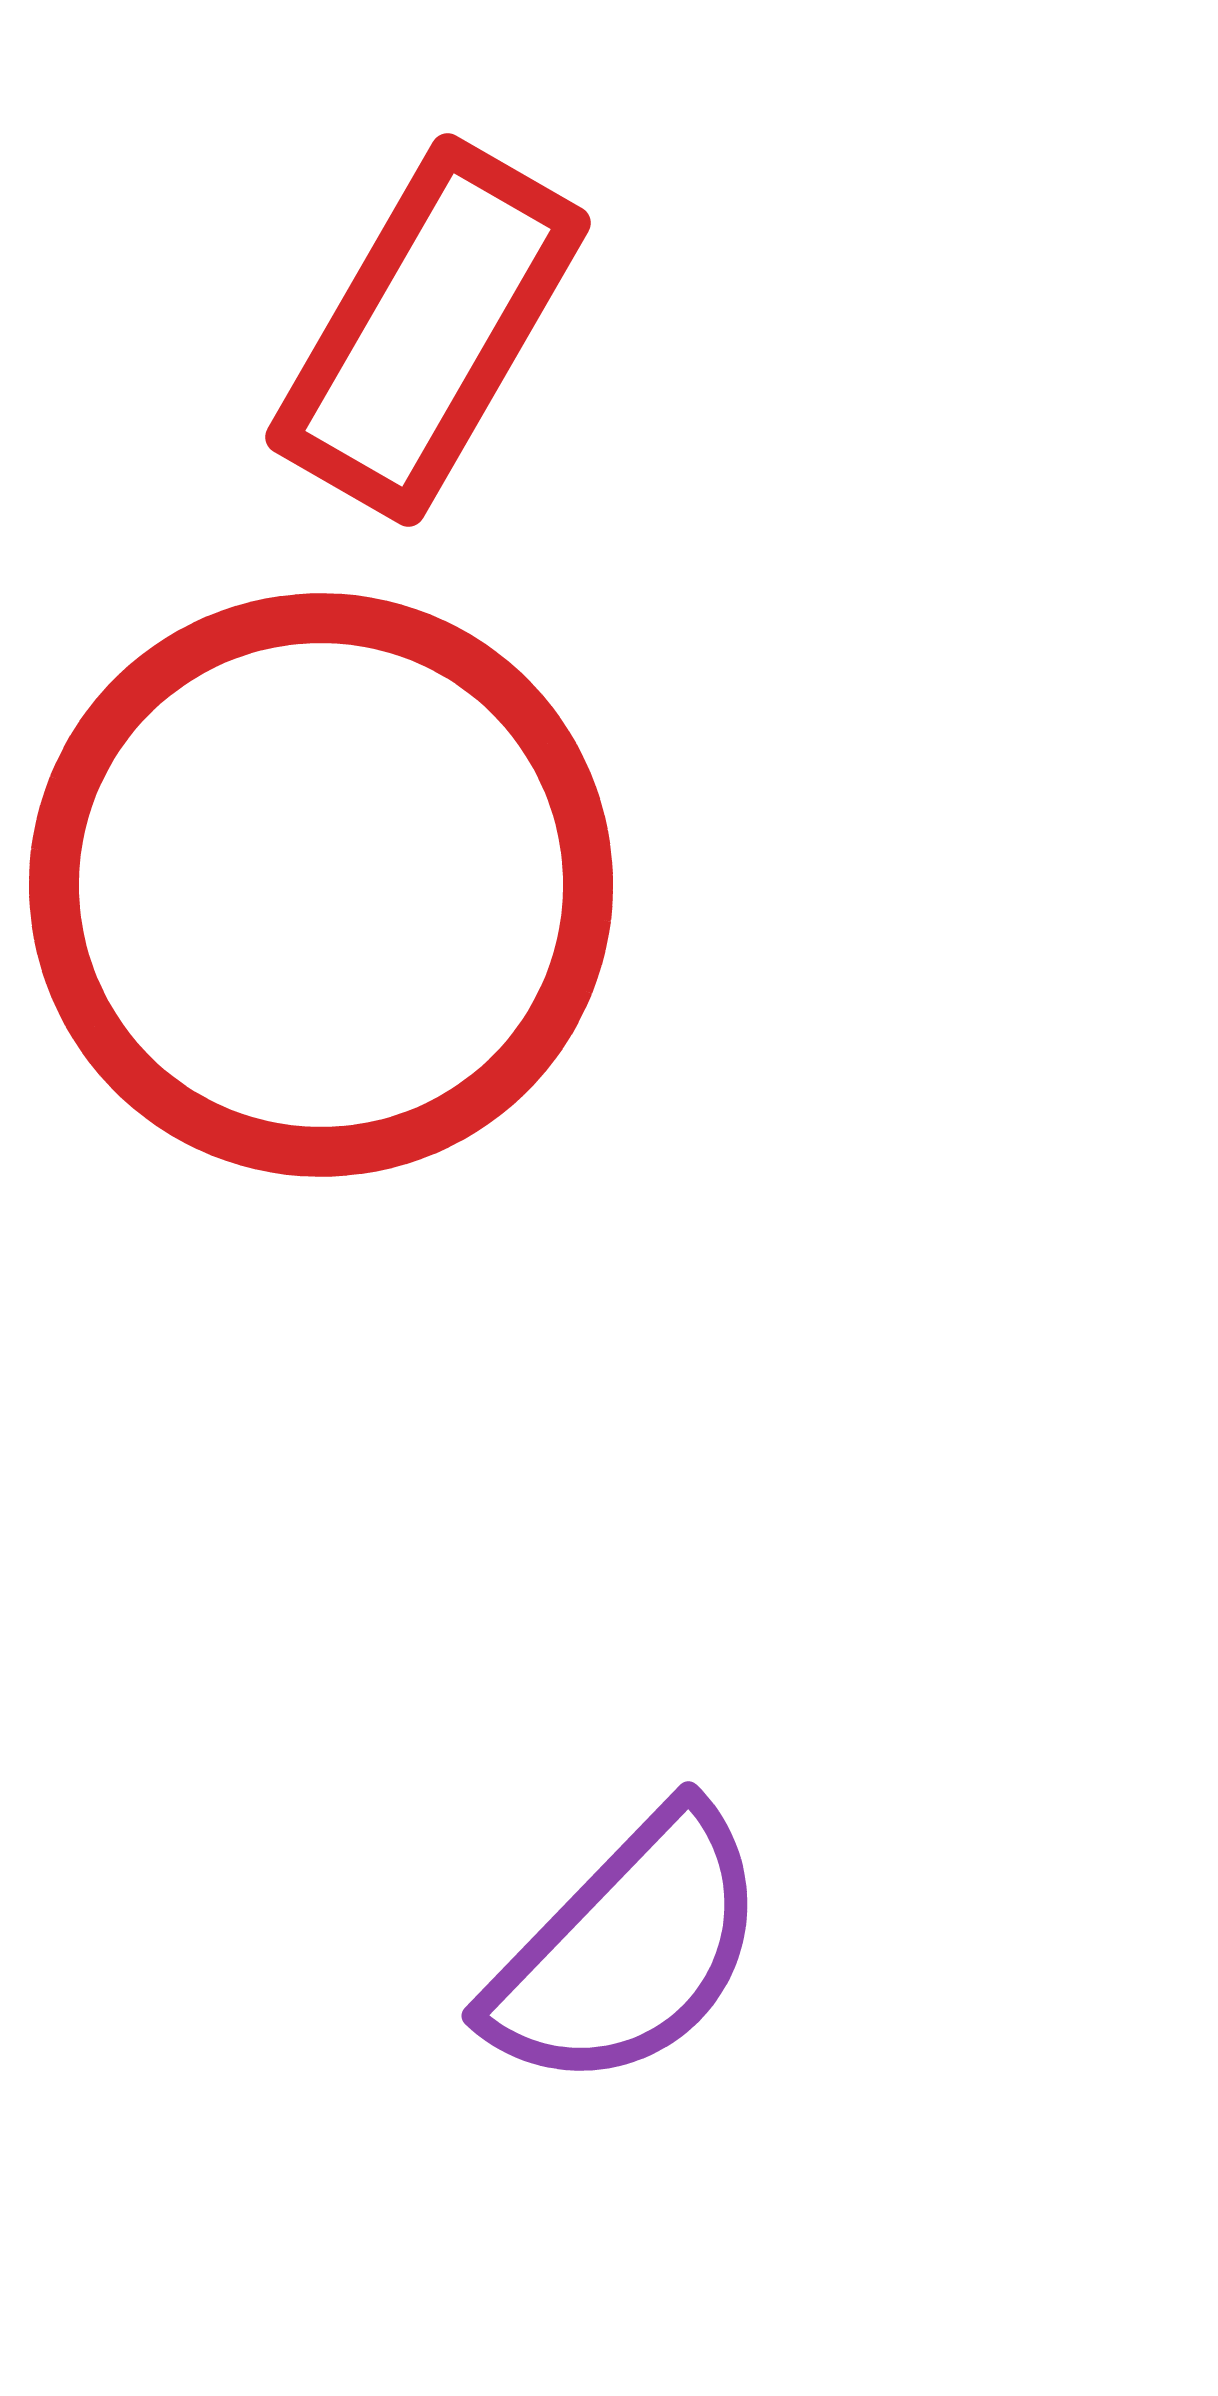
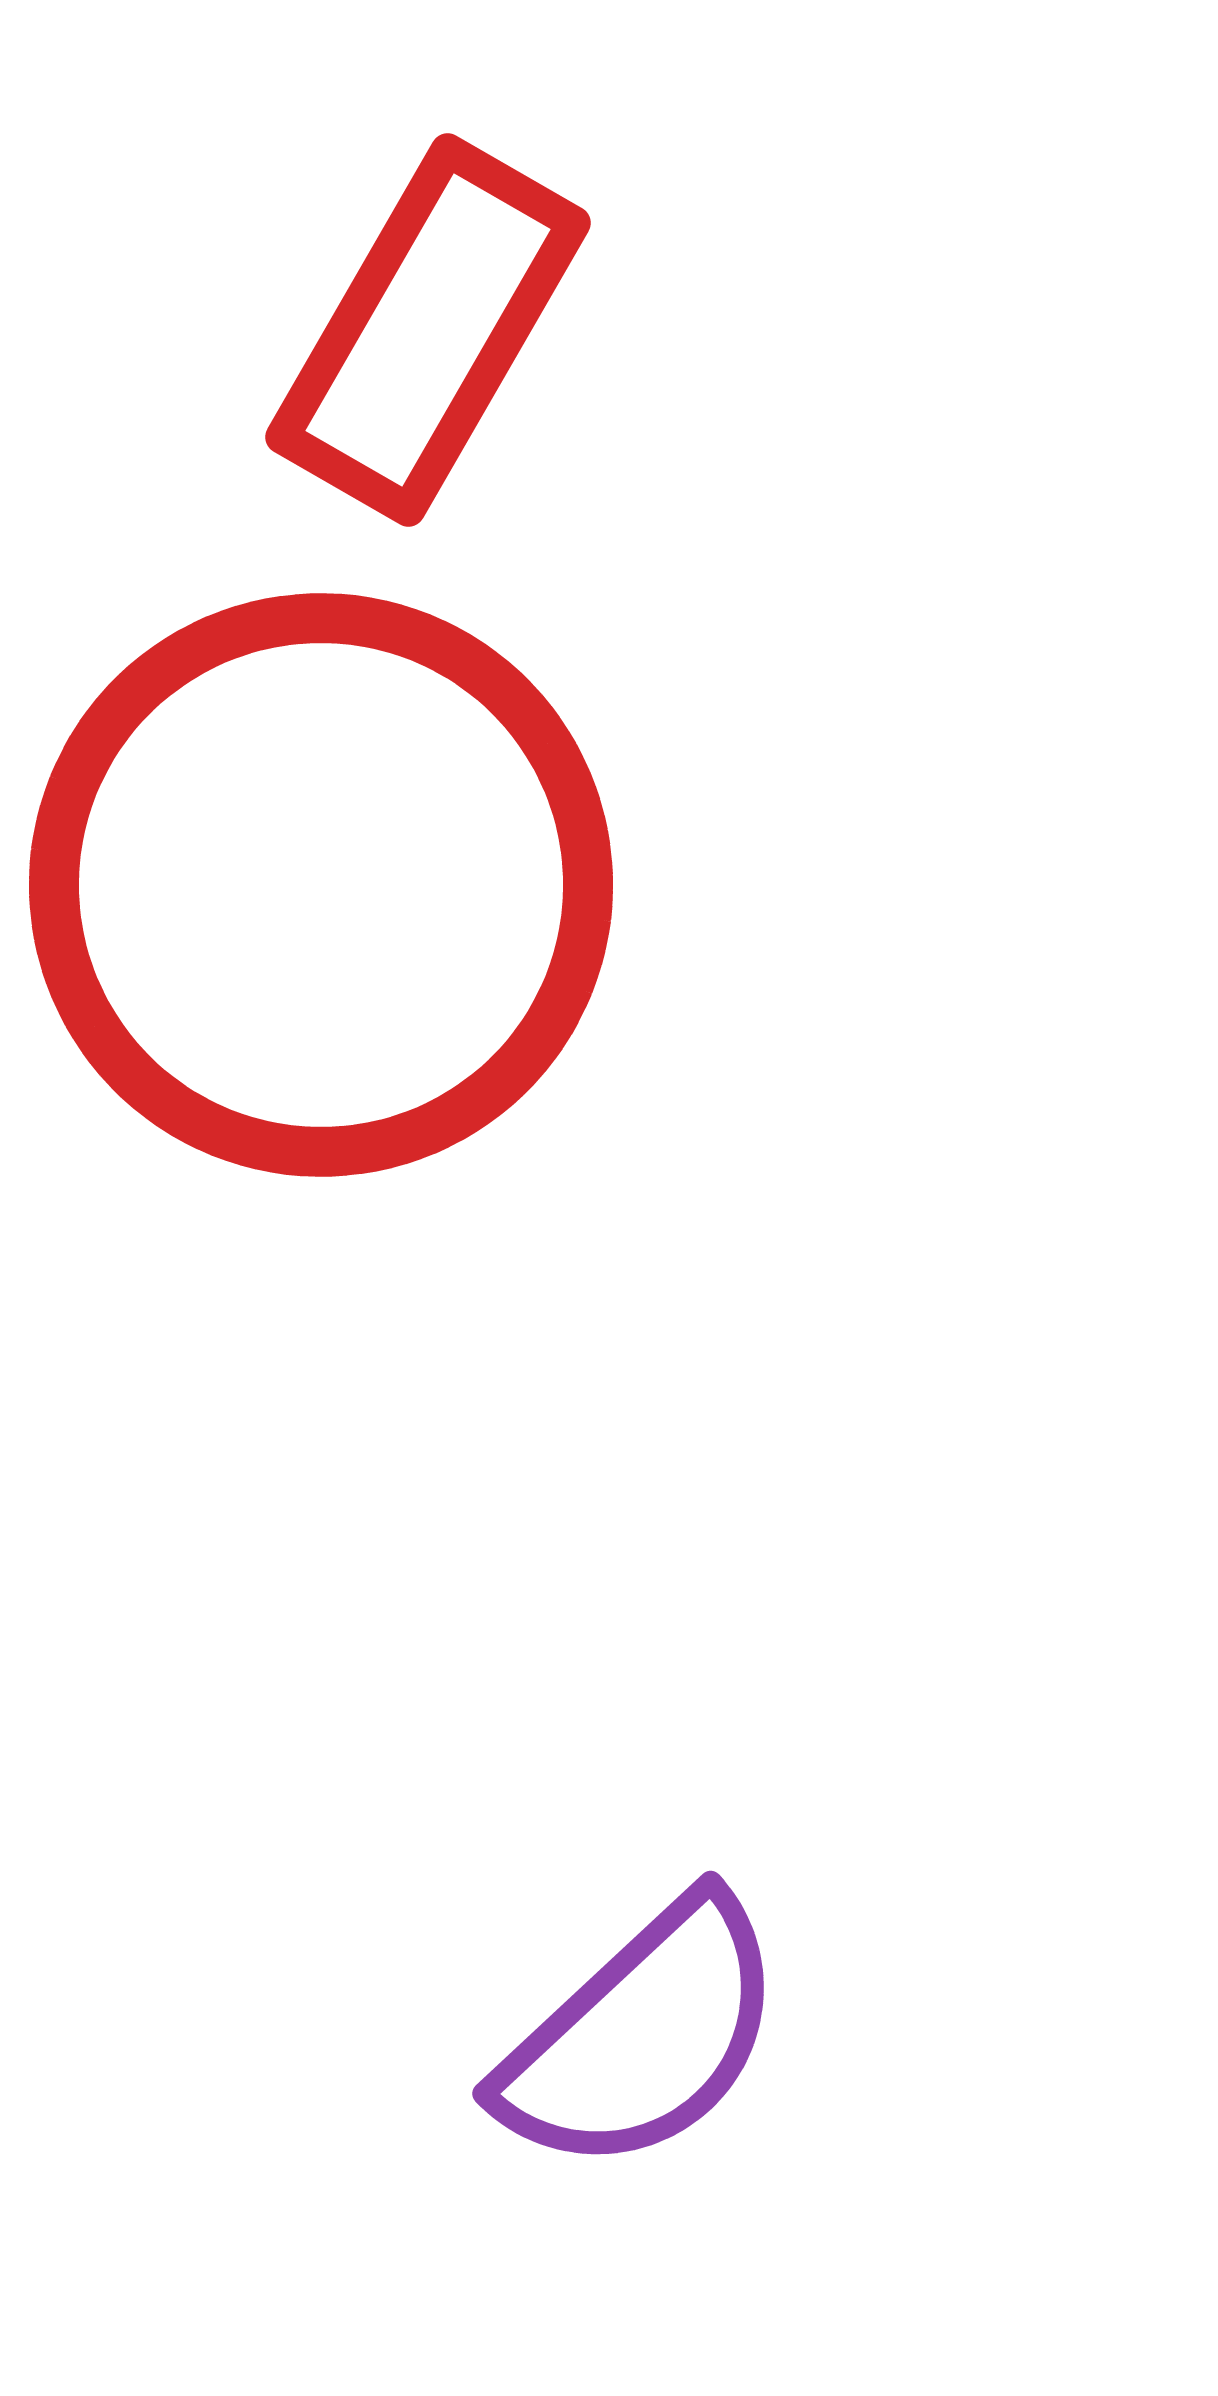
purple semicircle: moved 14 px right, 86 px down; rotated 3 degrees clockwise
